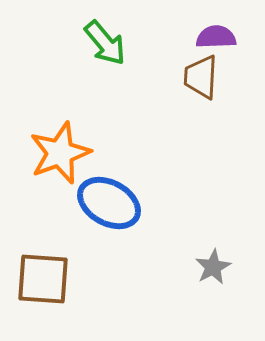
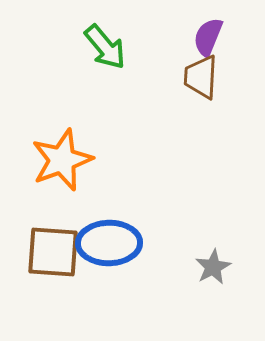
purple semicircle: moved 8 px left; rotated 66 degrees counterclockwise
green arrow: moved 4 px down
orange star: moved 2 px right, 7 px down
blue ellipse: moved 40 px down; rotated 30 degrees counterclockwise
brown square: moved 10 px right, 27 px up
